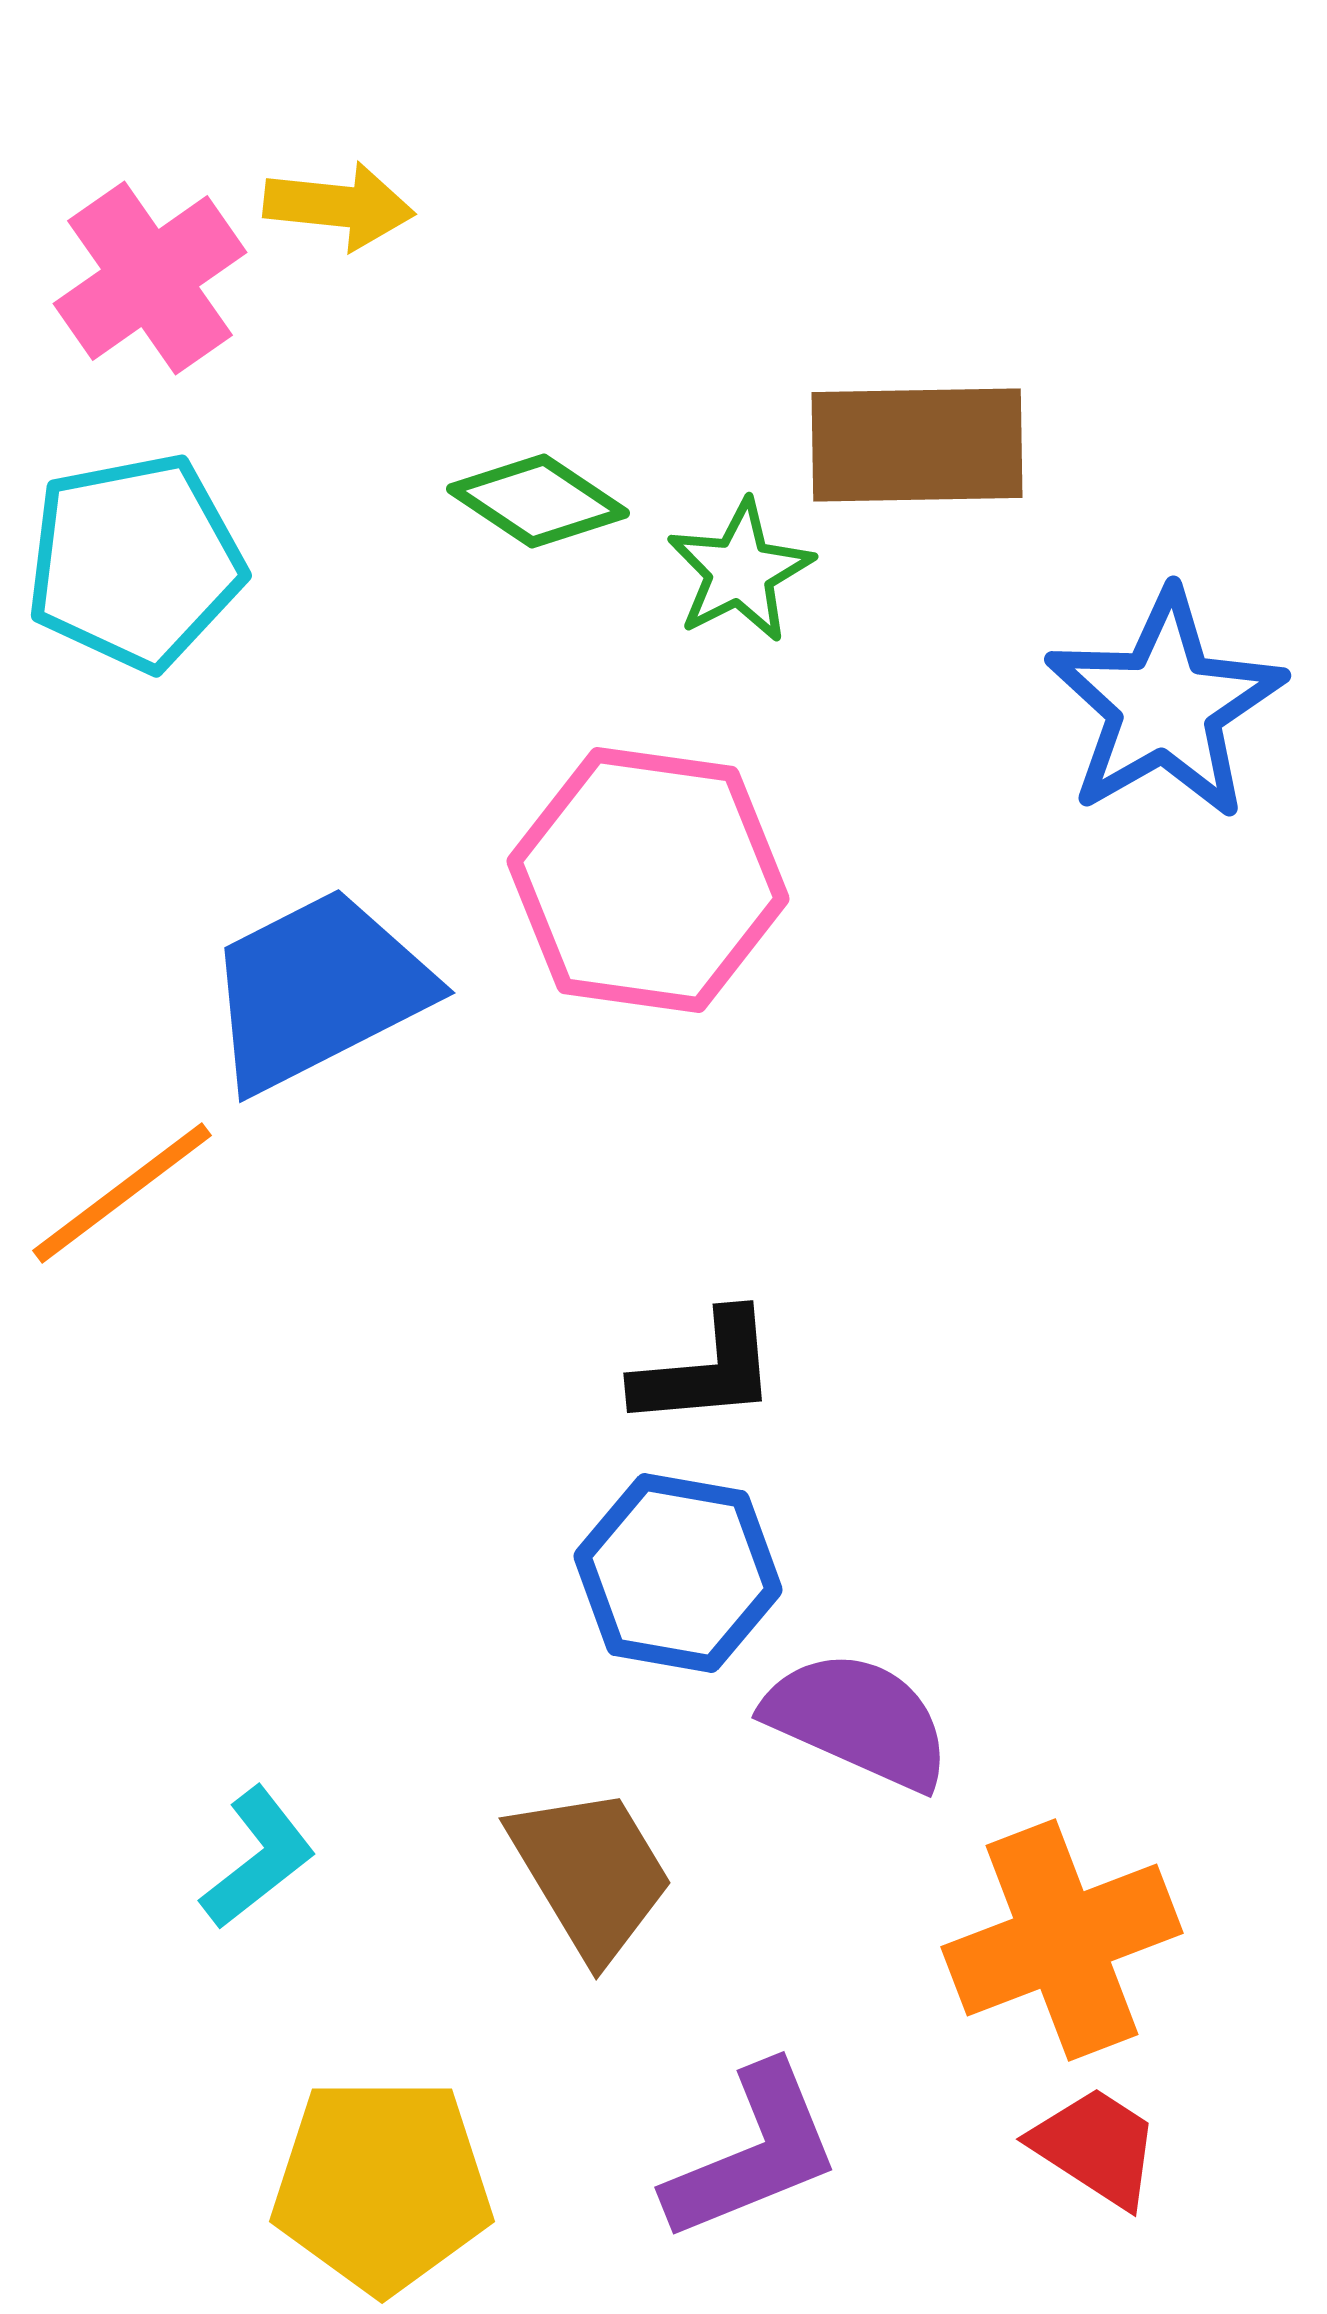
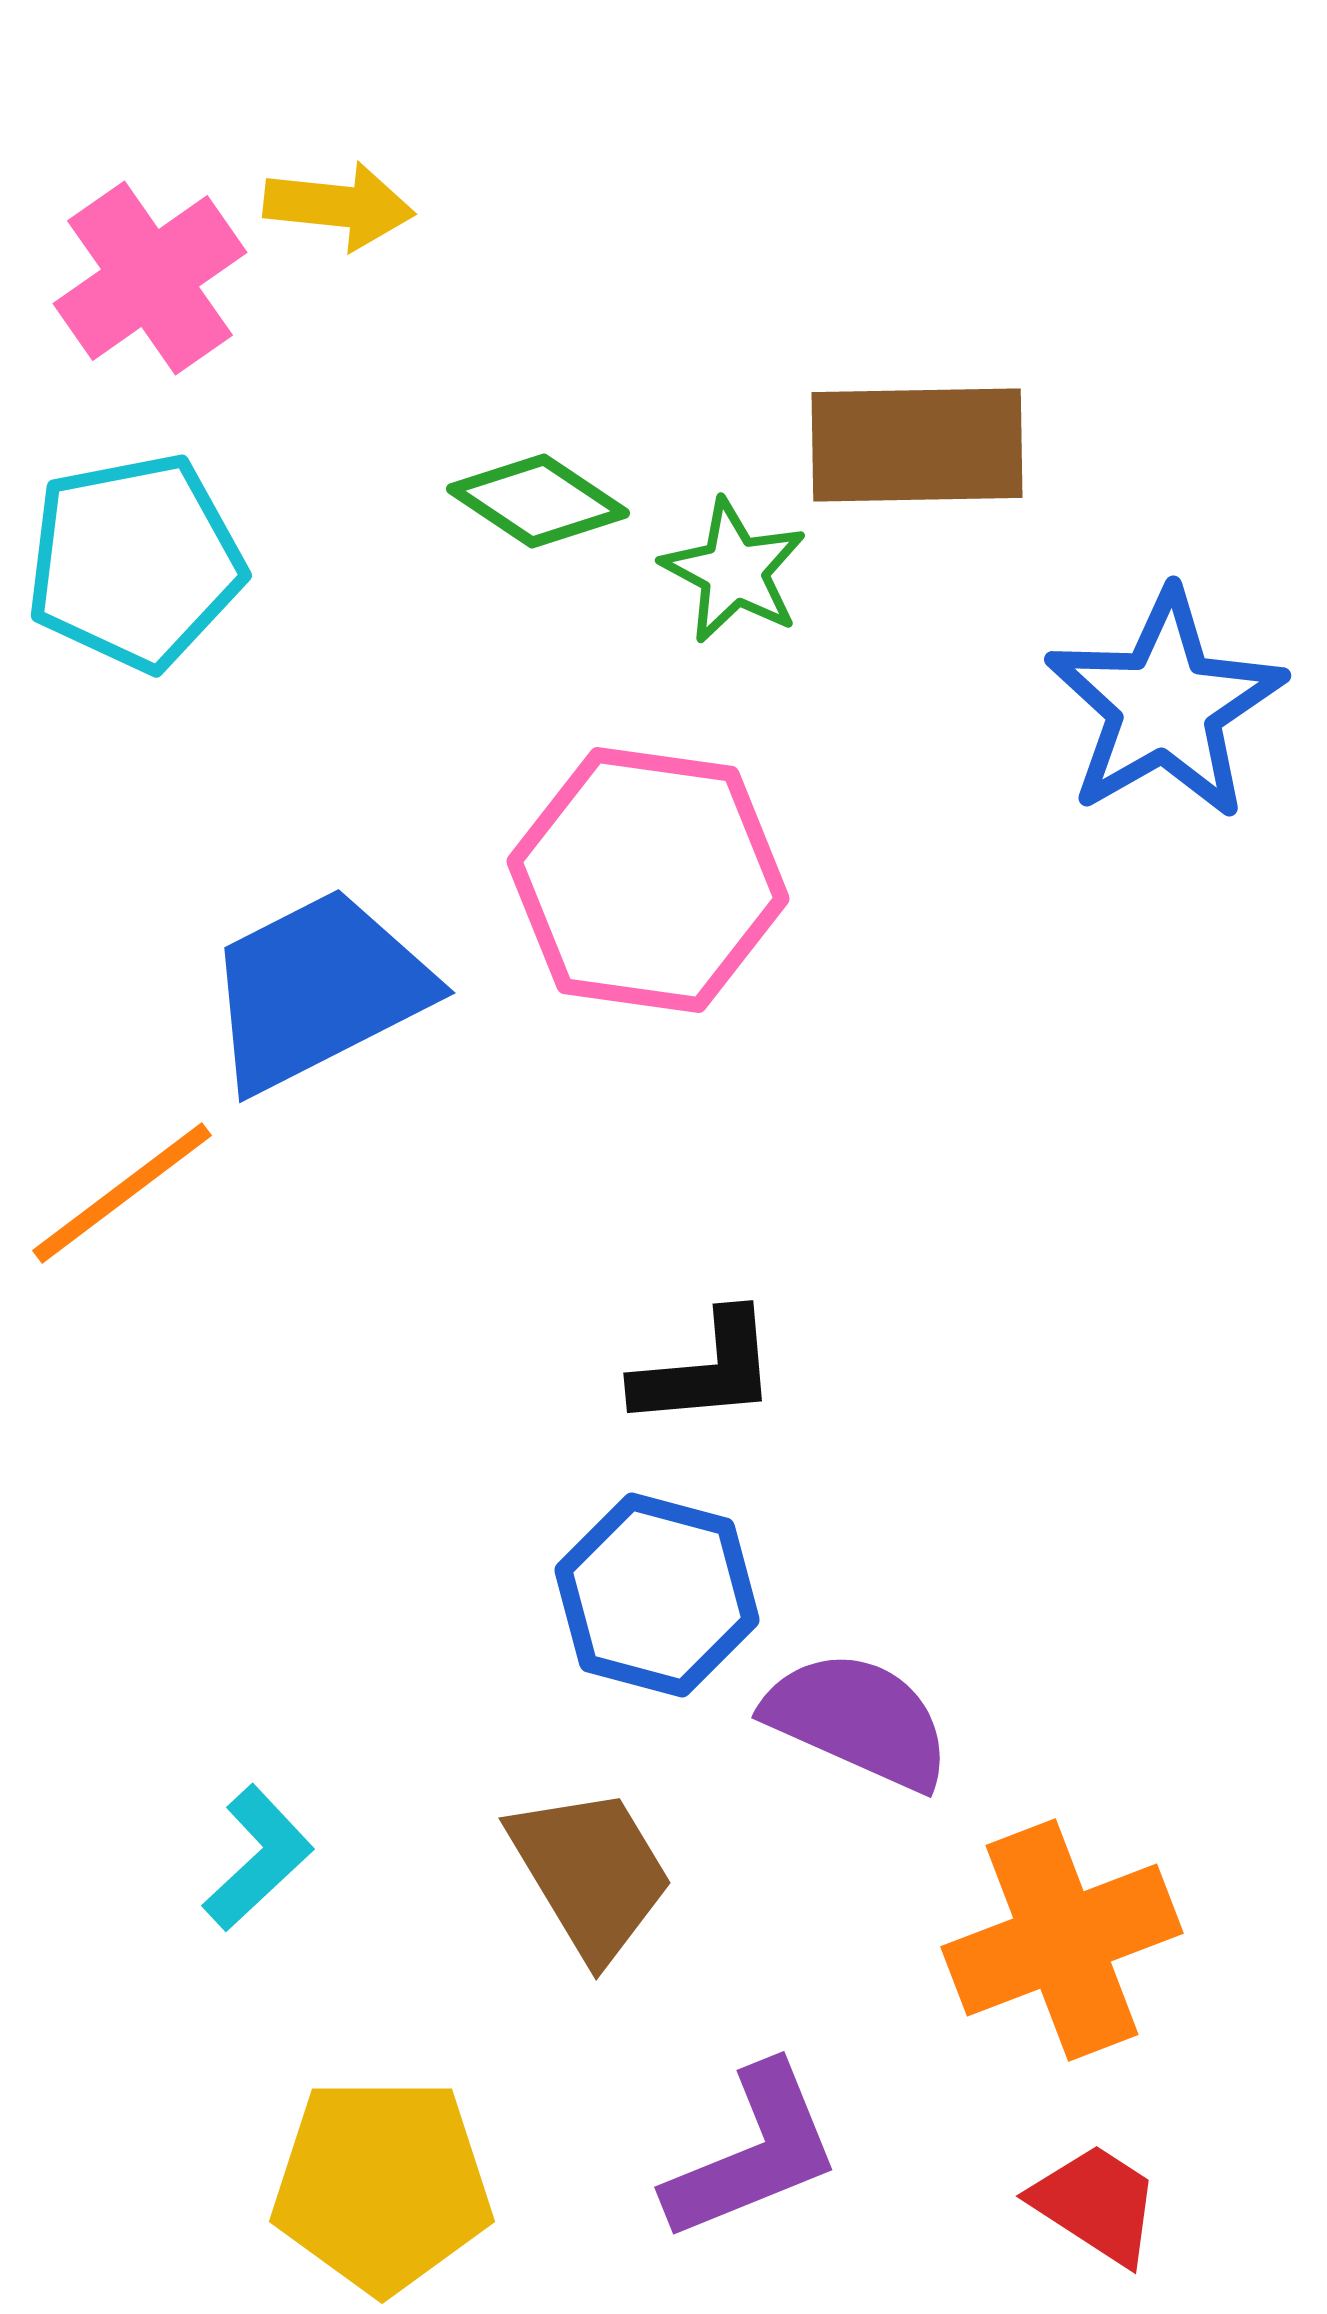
green star: moved 6 px left; rotated 17 degrees counterclockwise
blue hexagon: moved 21 px left, 22 px down; rotated 5 degrees clockwise
cyan L-shape: rotated 5 degrees counterclockwise
red trapezoid: moved 57 px down
